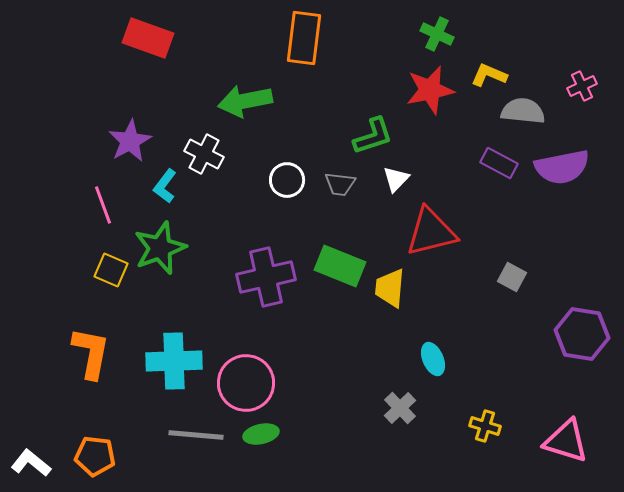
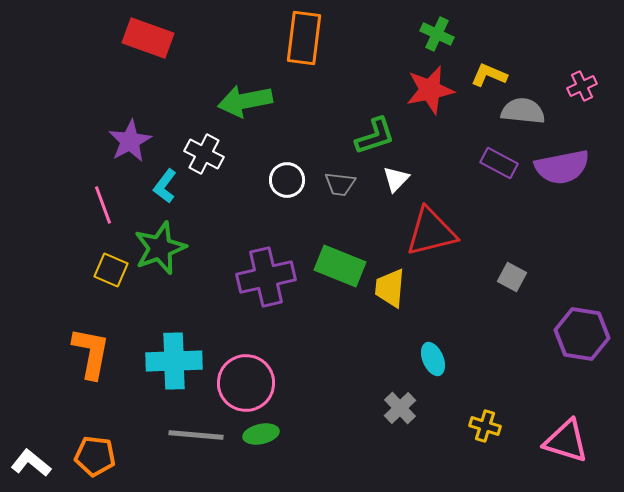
green L-shape: moved 2 px right
